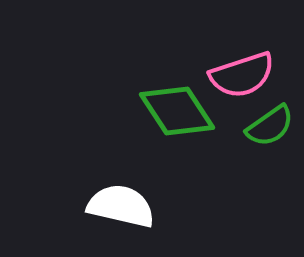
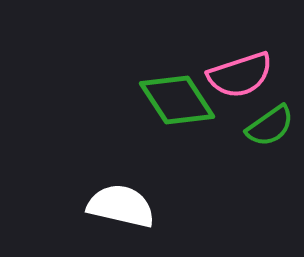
pink semicircle: moved 2 px left
green diamond: moved 11 px up
